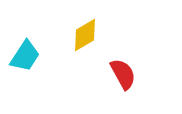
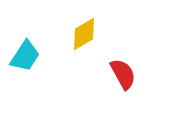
yellow diamond: moved 1 px left, 1 px up
